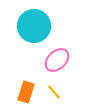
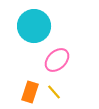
orange rectangle: moved 4 px right
